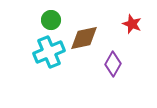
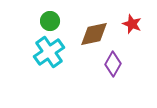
green circle: moved 1 px left, 1 px down
brown diamond: moved 10 px right, 4 px up
cyan cross: rotated 12 degrees counterclockwise
